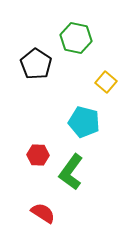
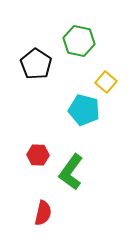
green hexagon: moved 3 px right, 3 px down
cyan pentagon: moved 12 px up
red semicircle: rotated 70 degrees clockwise
